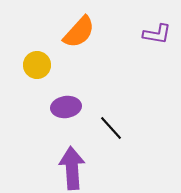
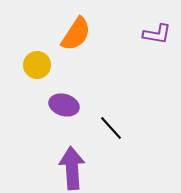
orange semicircle: moved 3 px left, 2 px down; rotated 9 degrees counterclockwise
purple ellipse: moved 2 px left, 2 px up; rotated 24 degrees clockwise
